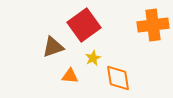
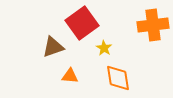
red square: moved 2 px left, 2 px up
yellow star: moved 11 px right, 10 px up; rotated 14 degrees counterclockwise
